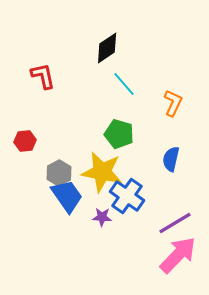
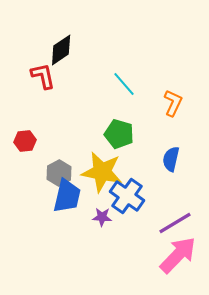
black diamond: moved 46 px left, 2 px down
blue trapezoid: rotated 48 degrees clockwise
